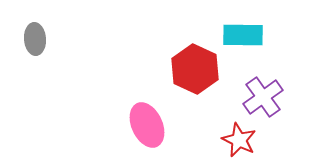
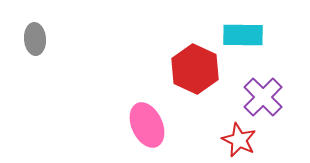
purple cross: rotated 9 degrees counterclockwise
